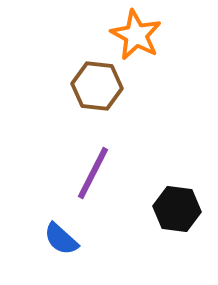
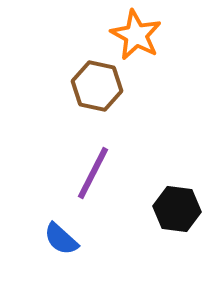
brown hexagon: rotated 6 degrees clockwise
